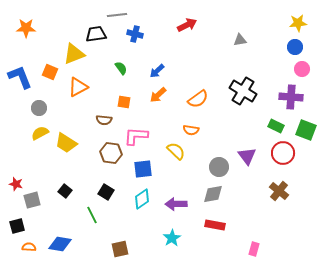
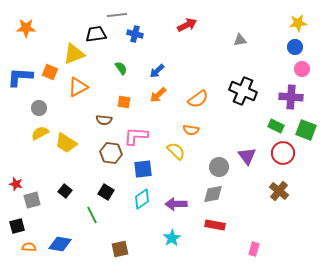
blue L-shape at (20, 77): rotated 64 degrees counterclockwise
black cross at (243, 91): rotated 8 degrees counterclockwise
